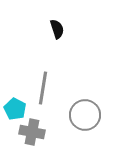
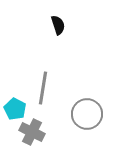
black semicircle: moved 1 px right, 4 px up
gray circle: moved 2 px right, 1 px up
gray cross: rotated 15 degrees clockwise
